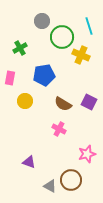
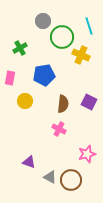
gray circle: moved 1 px right
brown semicircle: rotated 114 degrees counterclockwise
gray triangle: moved 9 px up
